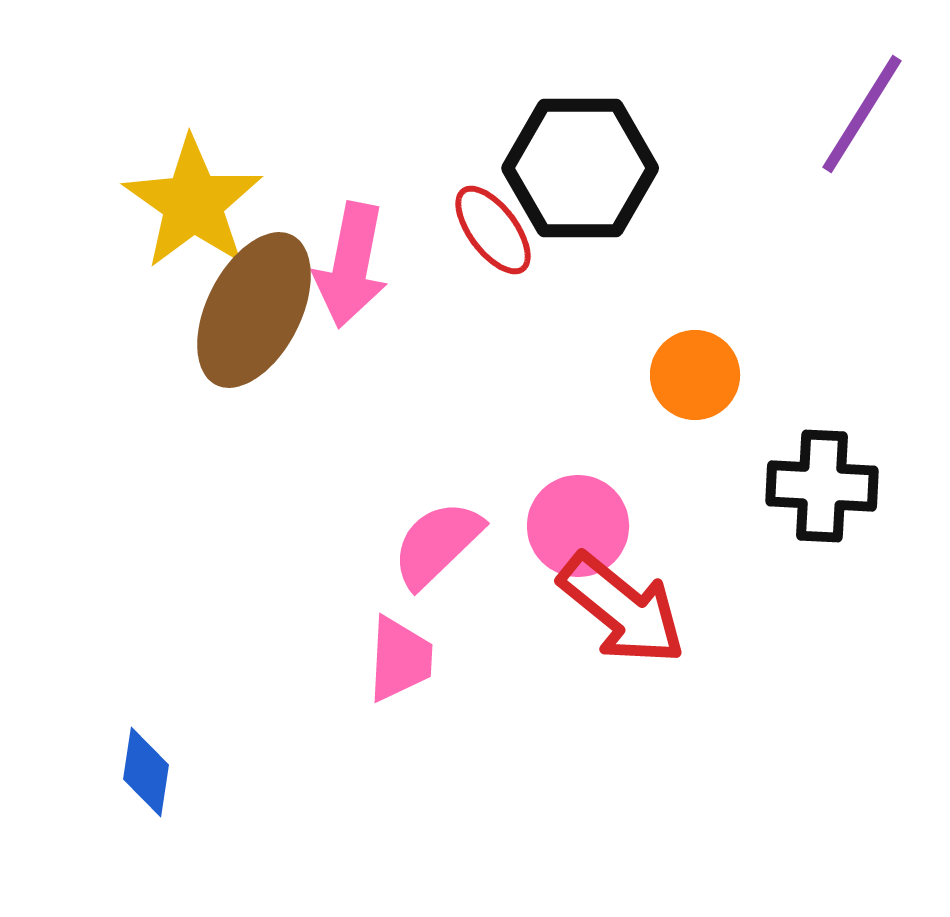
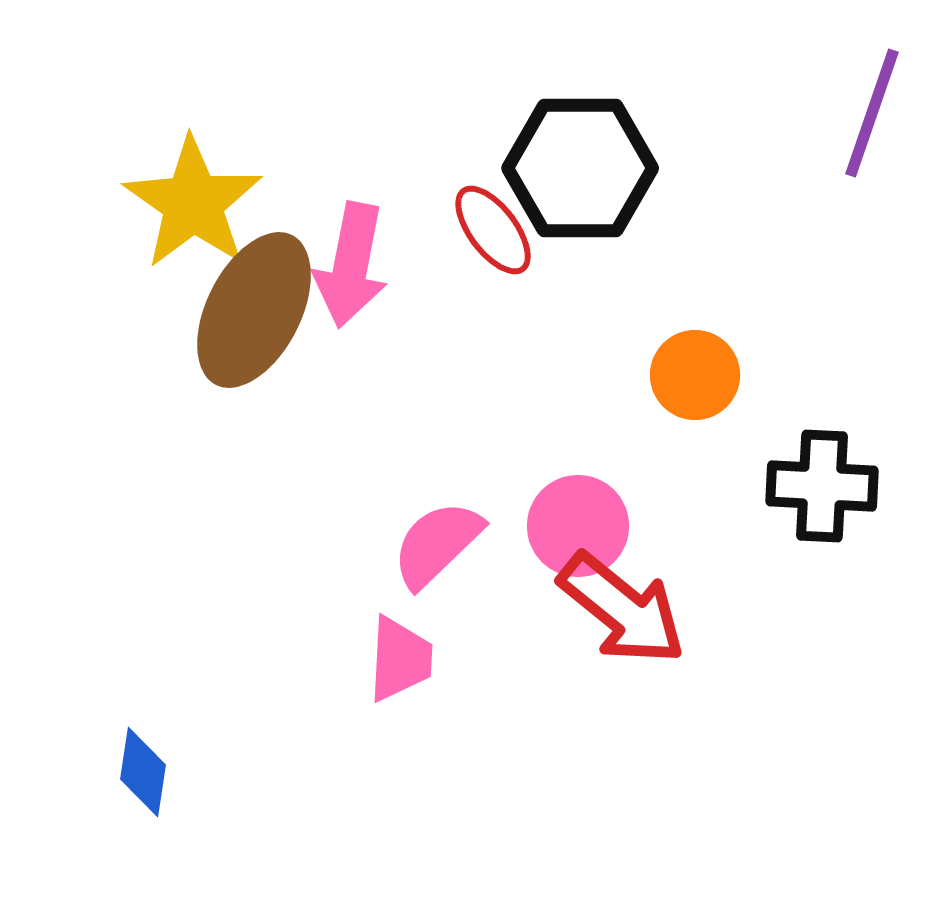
purple line: moved 10 px right, 1 px up; rotated 13 degrees counterclockwise
blue diamond: moved 3 px left
